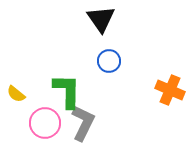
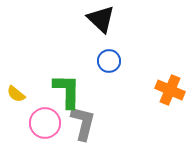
black triangle: rotated 12 degrees counterclockwise
gray L-shape: rotated 12 degrees counterclockwise
